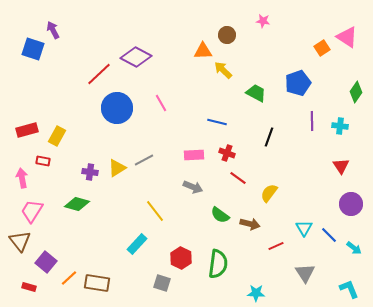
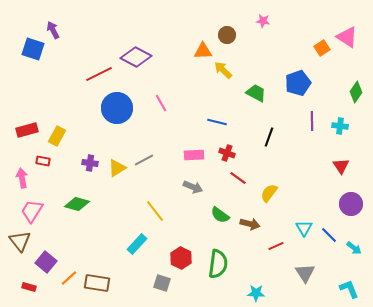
red line at (99, 74): rotated 16 degrees clockwise
purple cross at (90, 172): moved 9 px up
